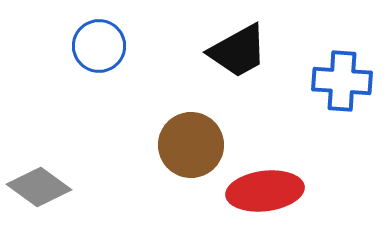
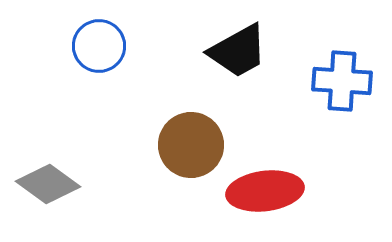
gray diamond: moved 9 px right, 3 px up
